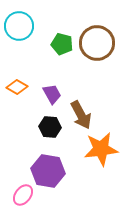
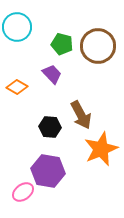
cyan circle: moved 2 px left, 1 px down
brown circle: moved 1 px right, 3 px down
purple trapezoid: moved 20 px up; rotated 15 degrees counterclockwise
orange star: rotated 16 degrees counterclockwise
pink ellipse: moved 3 px up; rotated 15 degrees clockwise
